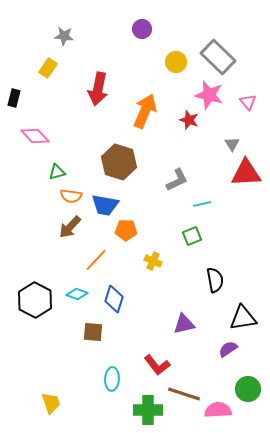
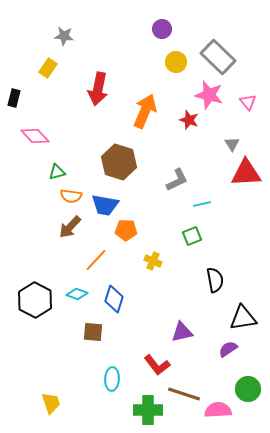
purple circle: moved 20 px right
purple triangle: moved 2 px left, 8 px down
